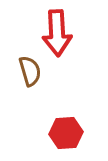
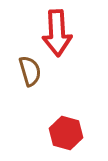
red hexagon: rotated 20 degrees clockwise
